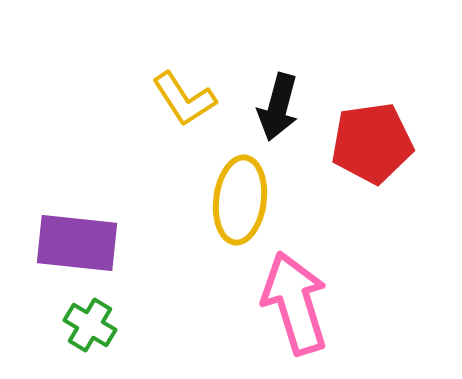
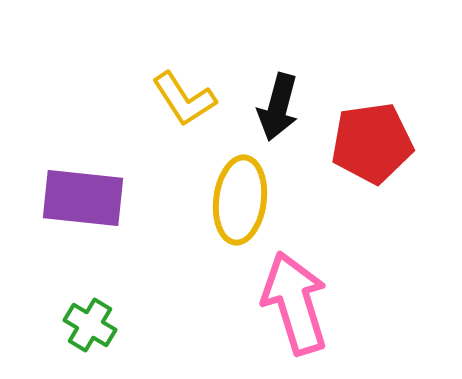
purple rectangle: moved 6 px right, 45 px up
